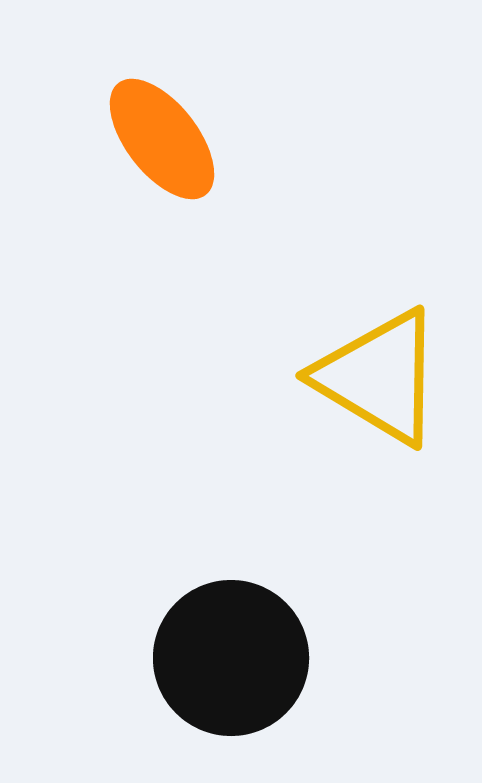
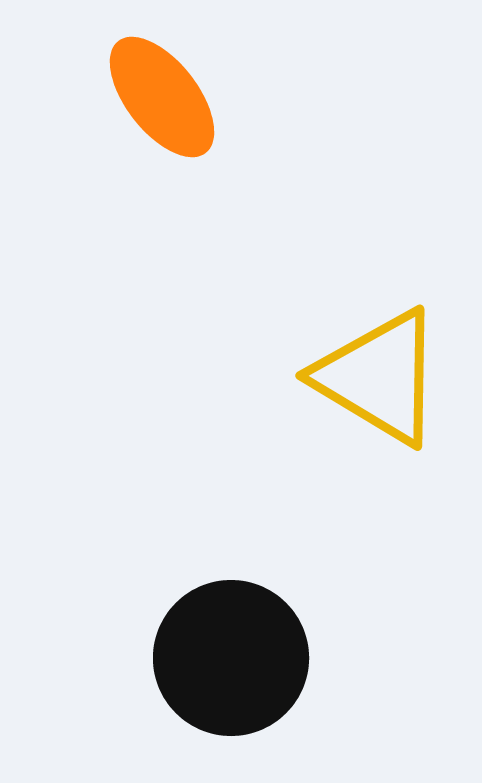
orange ellipse: moved 42 px up
